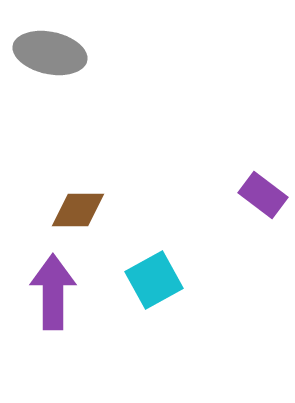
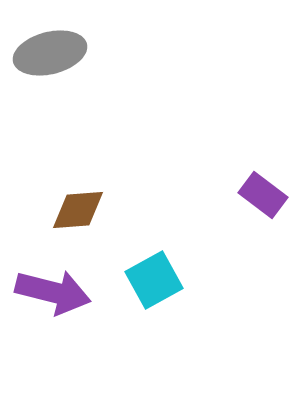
gray ellipse: rotated 26 degrees counterclockwise
brown diamond: rotated 4 degrees counterclockwise
purple arrow: rotated 104 degrees clockwise
